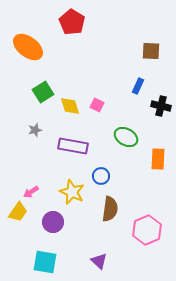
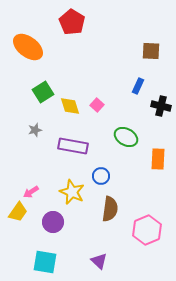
pink square: rotated 16 degrees clockwise
